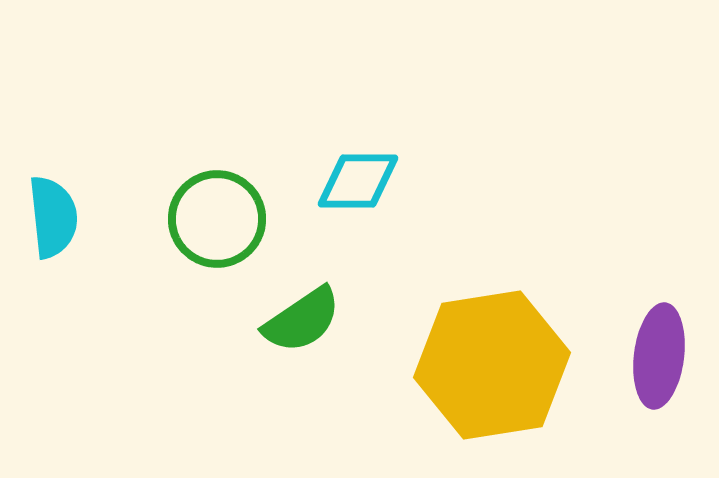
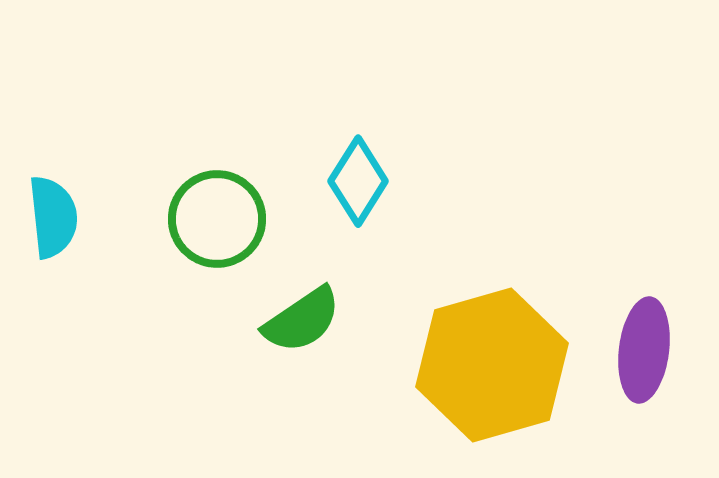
cyan diamond: rotated 58 degrees counterclockwise
purple ellipse: moved 15 px left, 6 px up
yellow hexagon: rotated 7 degrees counterclockwise
